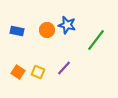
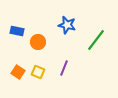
orange circle: moved 9 px left, 12 px down
purple line: rotated 21 degrees counterclockwise
